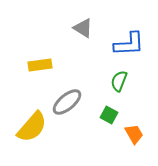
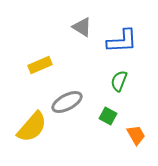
gray triangle: moved 1 px left, 1 px up
blue L-shape: moved 7 px left, 3 px up
yellow rectangle: rotated 15 degrees counterclockwise
gray ellipse: rotated 12 degrees clockwise
green square: moved 1 px left, 1 px down
orange trapezoid: moved 2 px right, 1 px down
